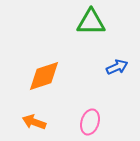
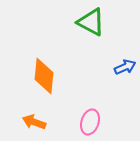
green triangle: rotated 28 degrees clockwise
blue arrow: moved 8 px right
orange diamond: rotated 66 degrees counterclockwise
